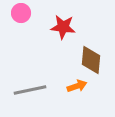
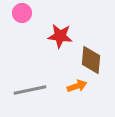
pink circle: moved 1 px right
red star: moved 3 px left, 9 px down
